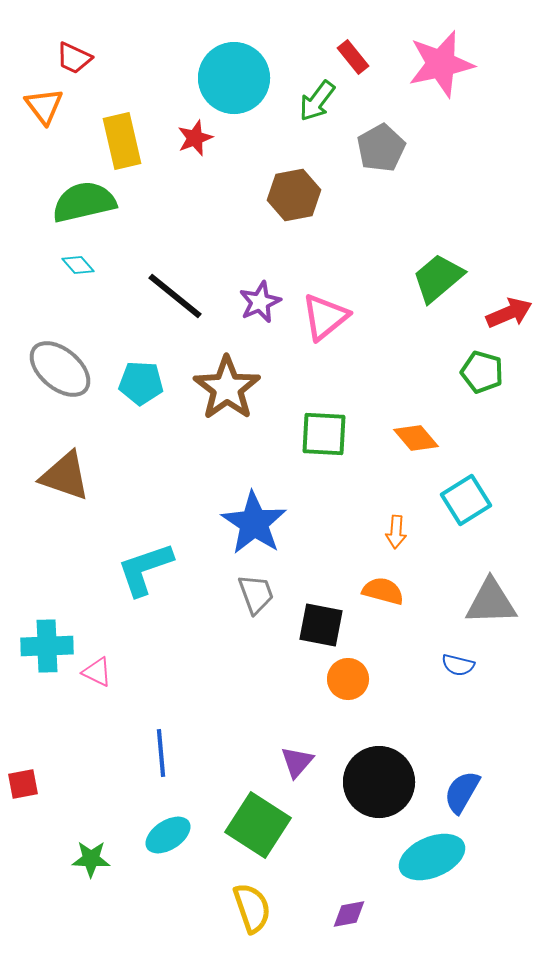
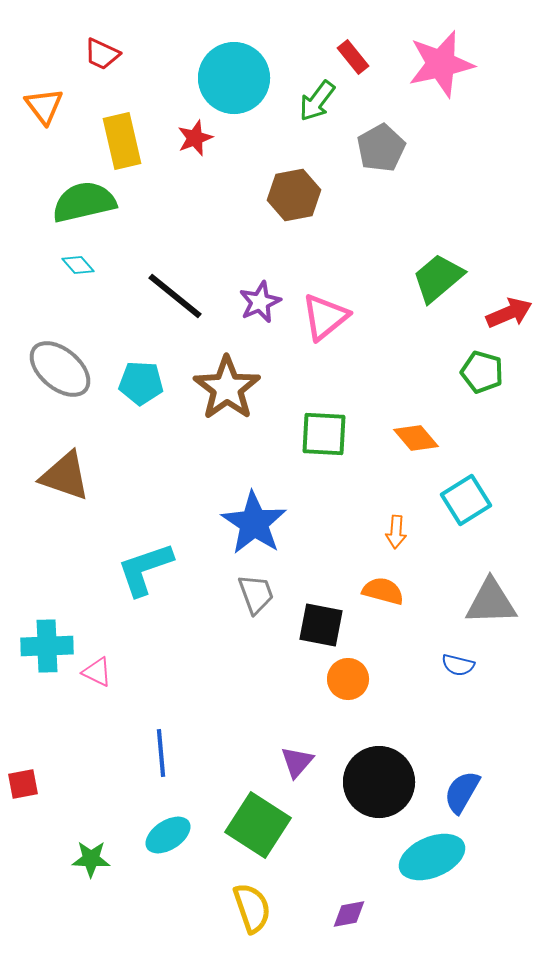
red trapezoid at (74, 58): moved 28 px right, 4 px up
